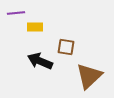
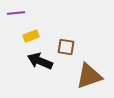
yellow rectangle: moved 4 px left, 9 px down; rotated 21 degrees counterclockwise
brown triangle: rotated 24 degrees clockwise
